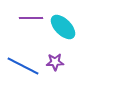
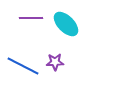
cyan ellipse: moved 3 px right, 3 px up
